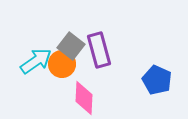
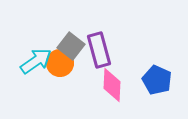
orange circle: moved 2 px left, 1 px up
pink diamond: moved 28 px right, 13 px up
